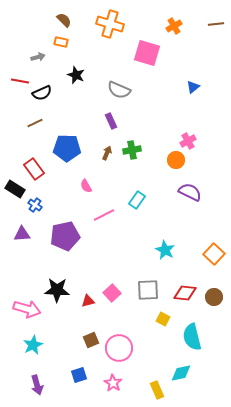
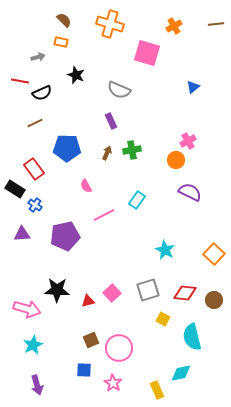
gray square at (148, 290): rotated 15 degrees counterclockwise
brown circle at (214, 297): moved 3 px down
blue square at (79, 375): moved 5 px right, 5 px up; rotated 21 degrees clockwise
